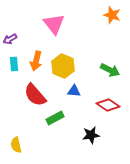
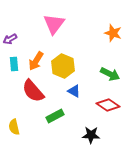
orange star: moved 1 px right, 18 px down
pink triangle: rotated 15 degrees clockwise
orange arrow: rotated 18 degrees clockwise
green arrow: moved 4 px down
blue triangle: rotated 24 degrees clockwise
red semicircle: moved 2 px left, 4 px up
green rectangle: moved 2 px up
black star: rotated 12 degrees clockwise
yellow semicircle: moved 2 px left, 18 px up
